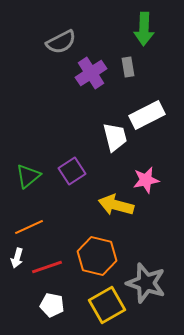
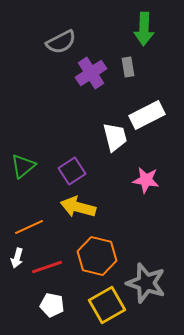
green triangle: moved 5 px left, 10 px up
pink star: rotated 20 degrees clockwise
yellow arrow: moved 38 px left, 2 px down
